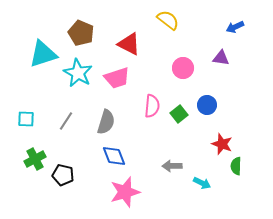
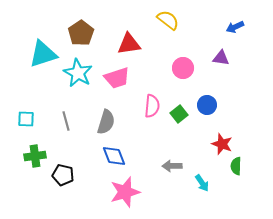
brown pentagon: rotated 15 degrees clockwise
red triangle: rotated 35 degrees counterclockwise
gray line: rotated 48 degrees counterclockwise
green cross: moved 3 px up; rotated 20 degrees clockwise
cyan arrow: rotated 30 degrees clockwise
